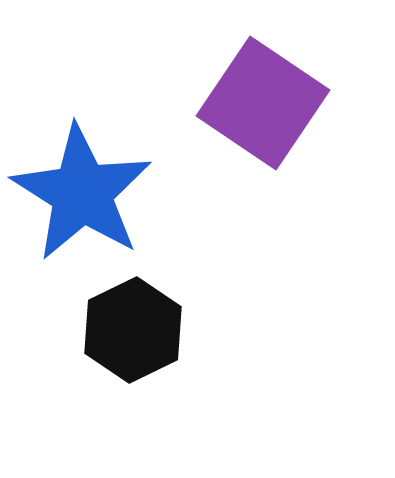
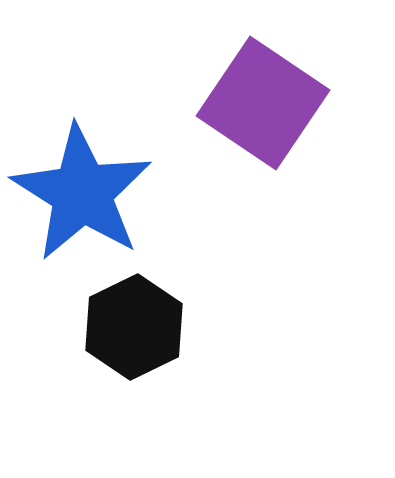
black hexagon: moved 1 px right, 3 px up
